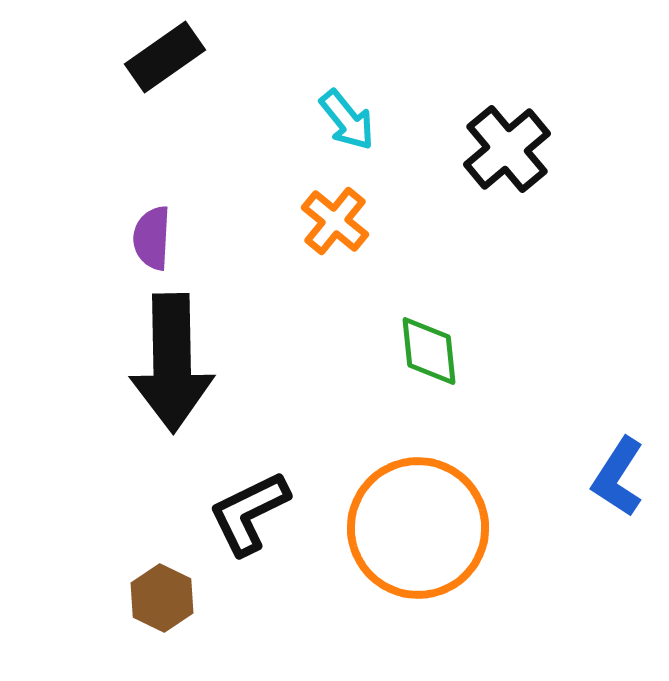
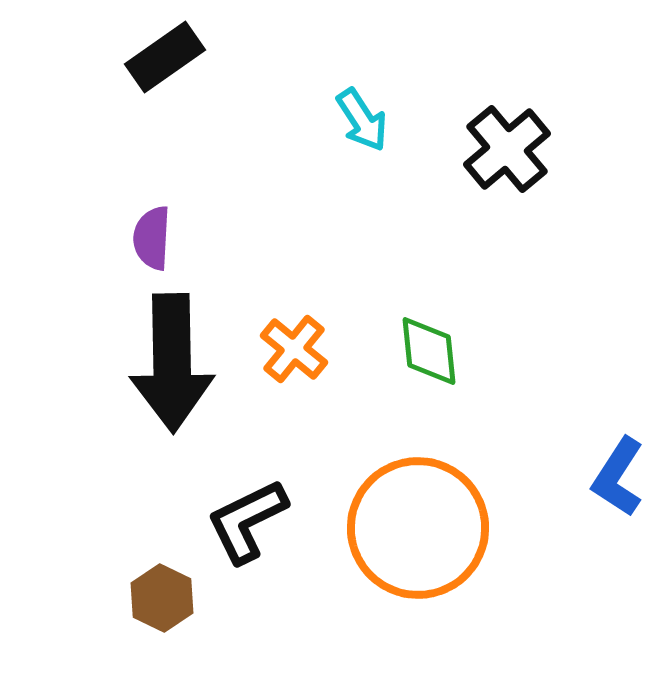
cyan arrow: moved 15 px right; rotated 6 degrees clockwise
orange cross: moved 41 px left, 128 px down
black L-shape: moved 2 px left, 8 px down
